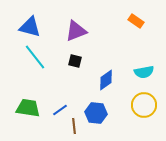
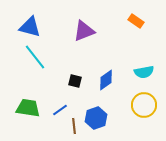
purple triangle: moved 8 px right
black square: moved 20 px down
blue hexagon: moved 5 px down; rotated 25 degrees counterclockwise
